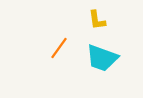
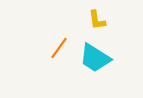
cyan trapezoid: moved 7 px left; rotated 12 degrees clockwise
